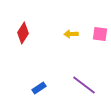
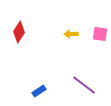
red diamond: moved 4 px left, 1 px up
blue rectangle: moved 3 px down
